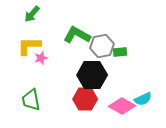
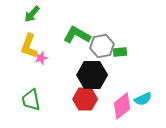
yellow L-shape: rotated 70 degrees counterclockwise
pink diamond: rotated 68 degrees counterclockwise
